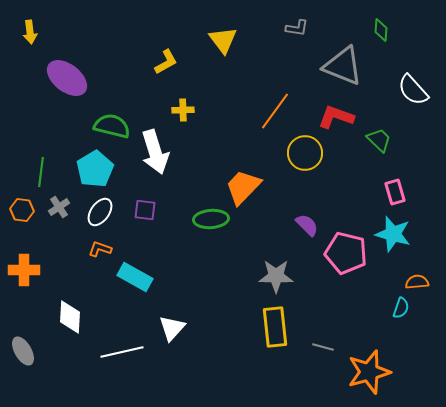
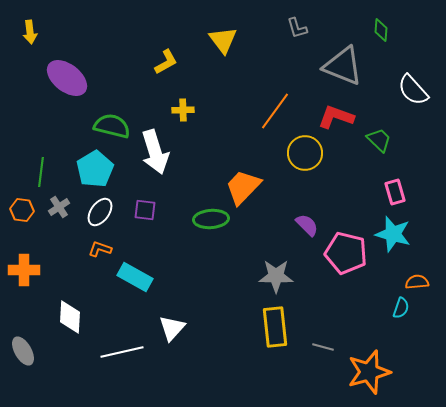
gray L-shape: rotated 65 degrees clockwise
